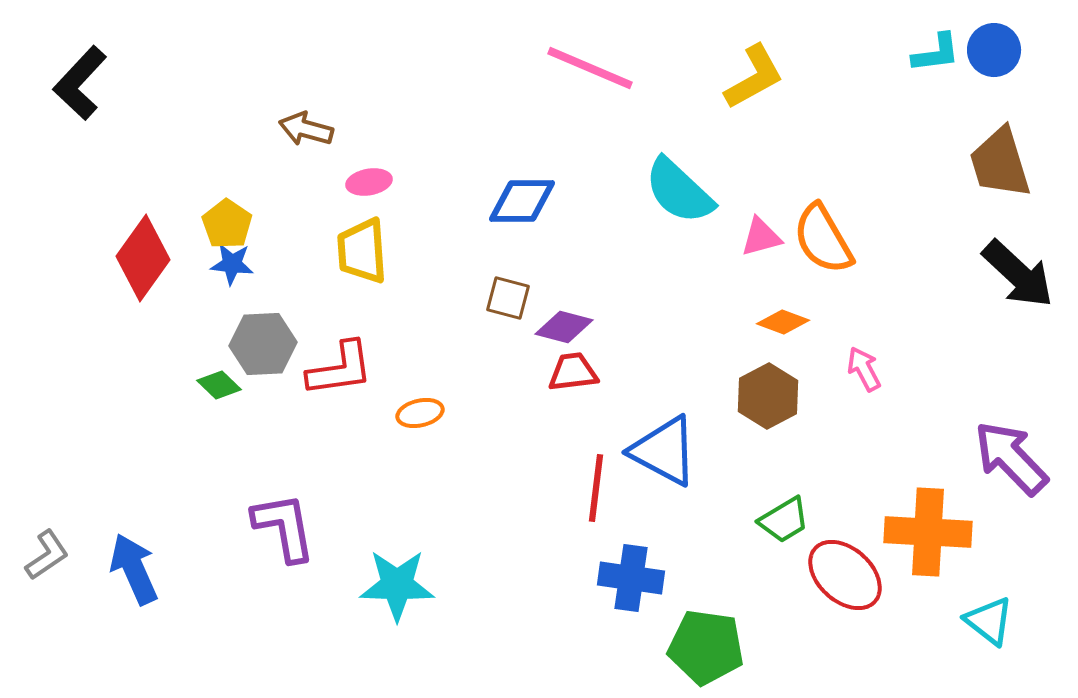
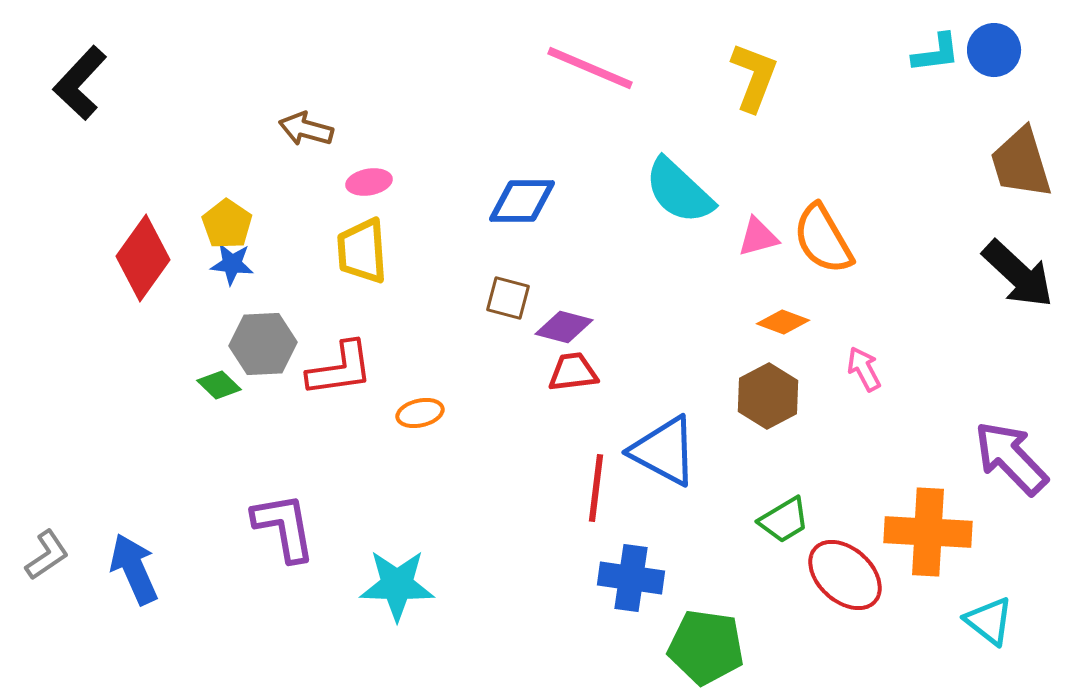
yellow L-shape: rotated 40 degrees counterclockwise
brown trapezoid: moved 21 px right
pink triangle: moved 3 px left
